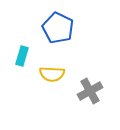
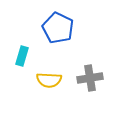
yellow semicircle: moved 3 px left, 6 px down
gray cross: moved 13 px up; rotated 20 degrees clockwise
